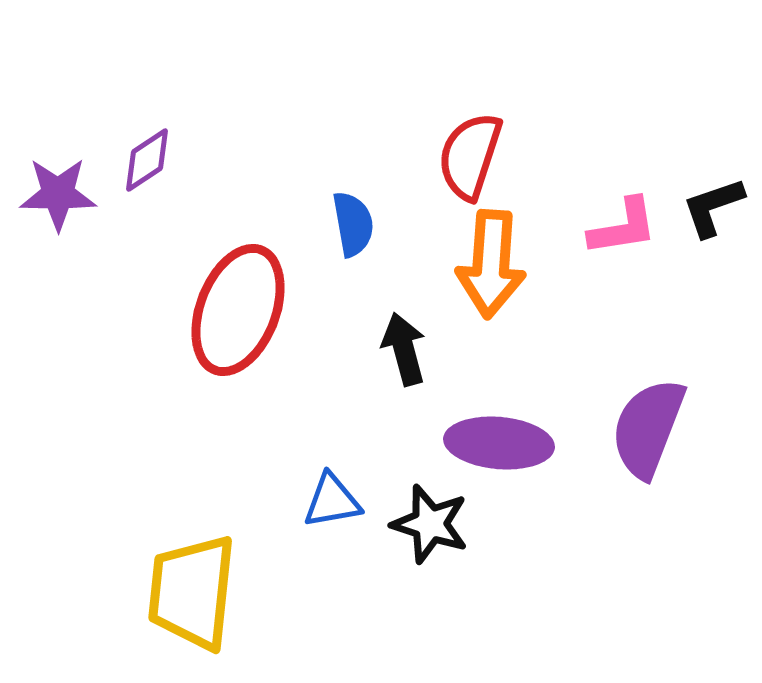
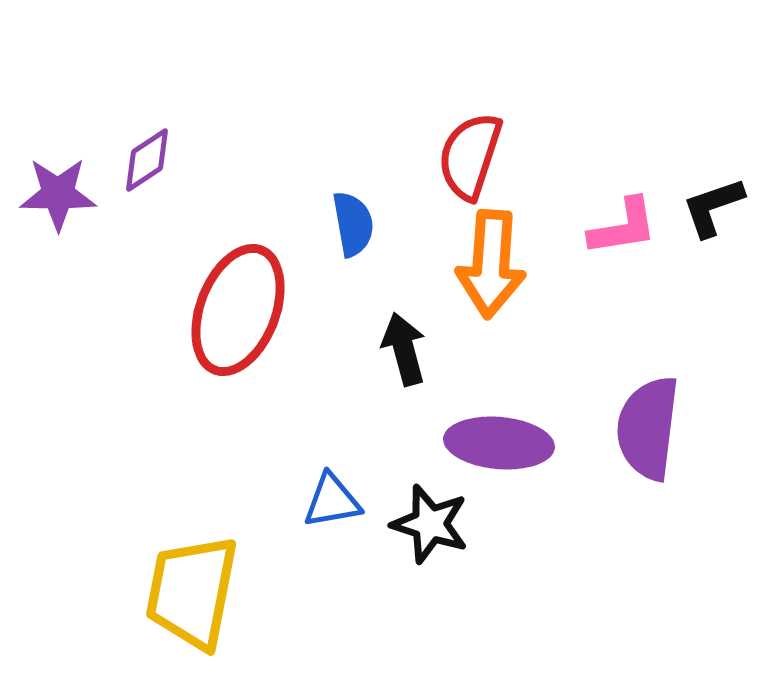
purple semicircle: rotated 14 degrees counterclockwise
yellow trapezoid: rotated 5 degrees clockwise
